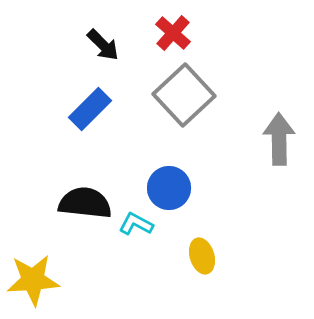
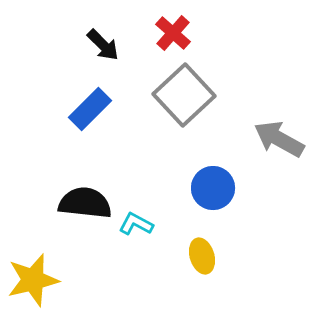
gray arrow: rotated 60 degrees counterclockwise
blue circle: moved 44 px right
yellow star: rotated 10 degrees counterclockwise
